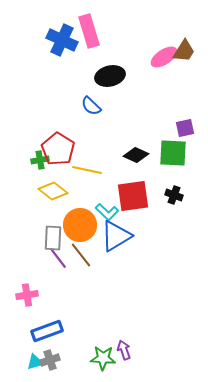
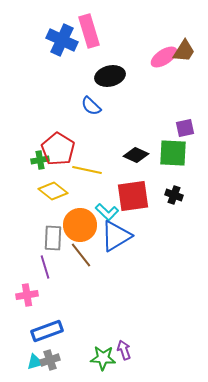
purple line: moved 13 px left, 9 px down; rotated 20 degrees clockwise
